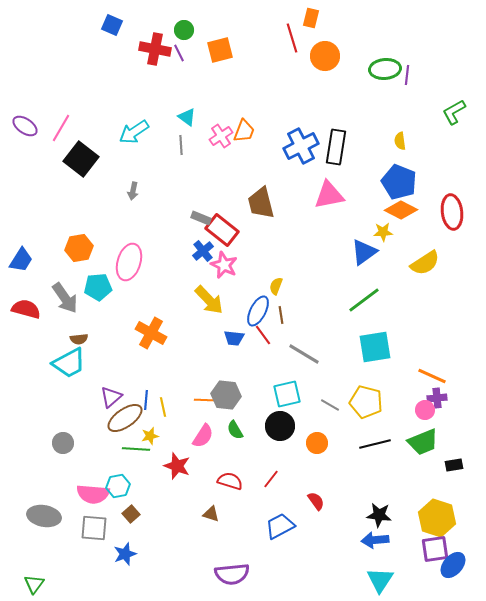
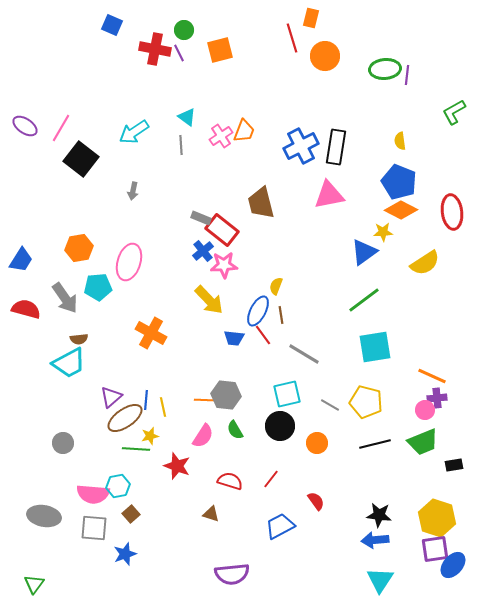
pink star at (224, 265): rotated 28 degrees counterclockwise
